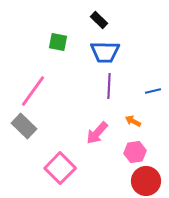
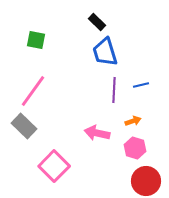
black rectangle: moved 2 px left, 2 px down
green square: moved 22 px left, 2 px up
blue trapezoid: rotated 72 degrees clockwise
purple line: moved 5 px right, 4 px down
blue line: moved 12 px left, 6 px up
orange arrow: rotated 133 degrees clockwise
pink arrow: rotated 60 degrees clockwise
pink hexagon: moved 4 px up; rotated 25 degrees clockwise
pink square: moved 6 px left, 2 px up
